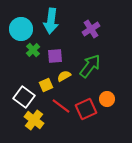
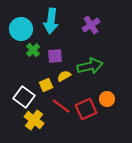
purple cross: moved 4 px up
green arrow: rotated 40 degrees clockwise
